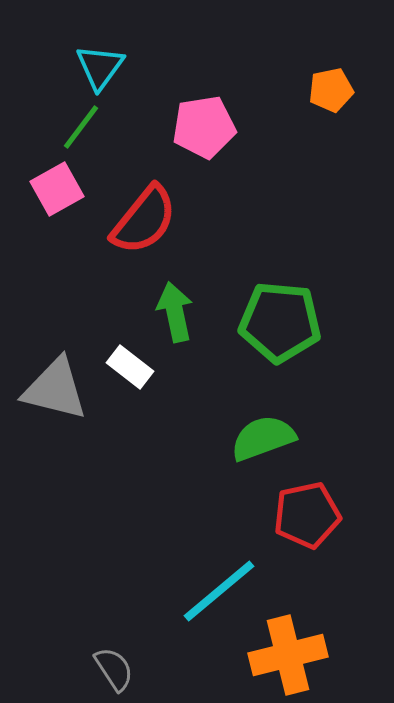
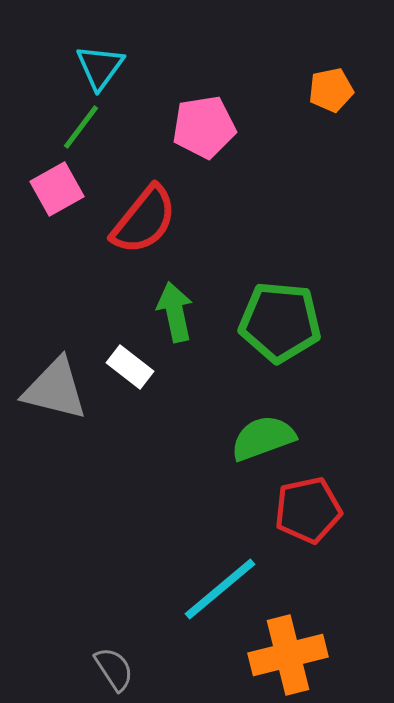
red pentagon: moved 1 px right, 5 px up
cyan line: moved 1 px right, 2 px up
